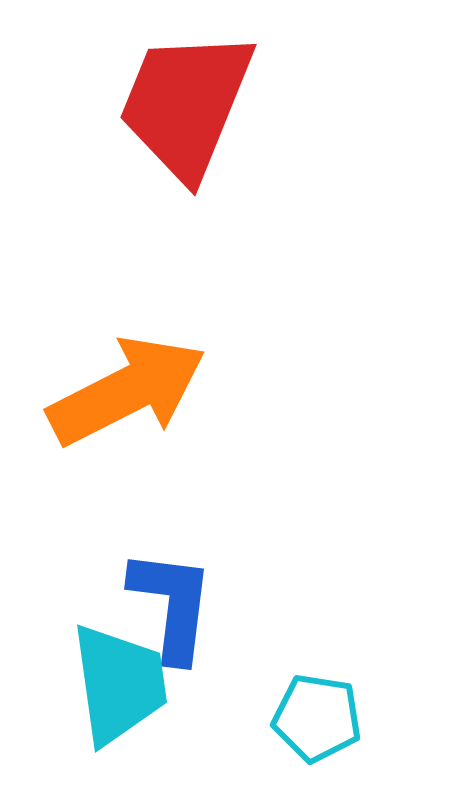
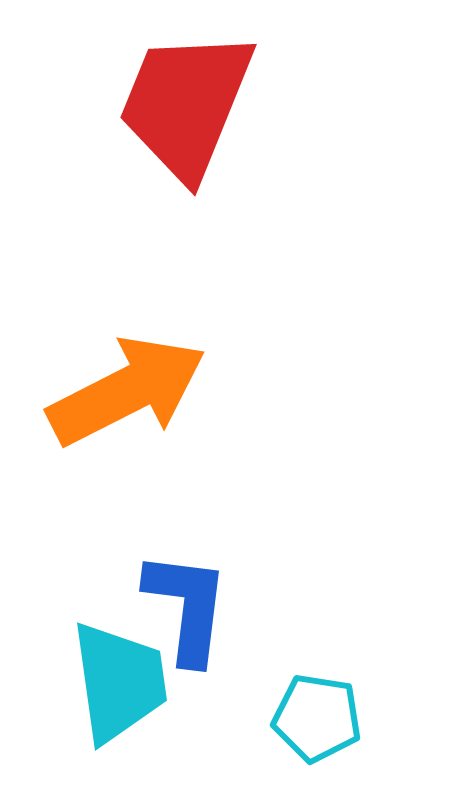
blue L-shape: moved 15 px right, 2 px down
cyan trapezoid: moved 2 px up
